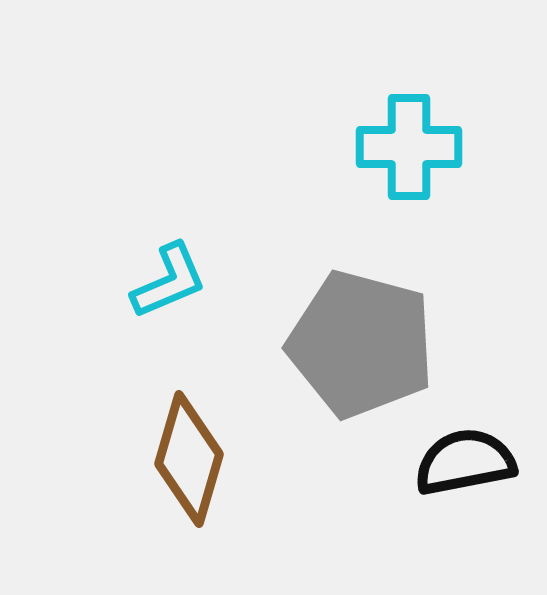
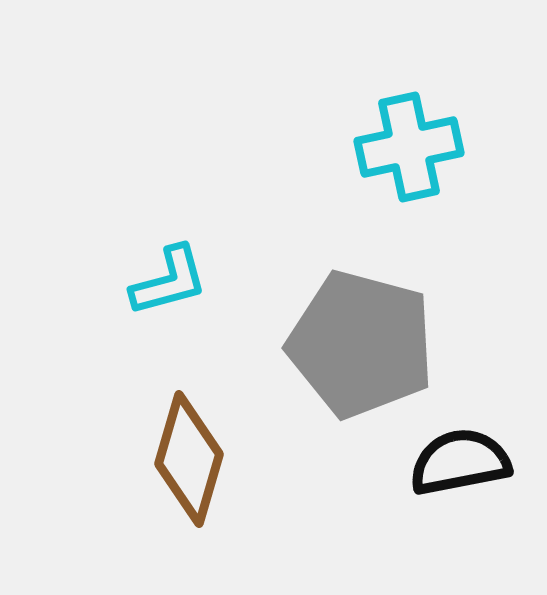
cyan cross: rotated 12 degrees counterclockwise
cyan L-shape: rotated 8 degrees clockwise
black semicircle: moved 5 px left
